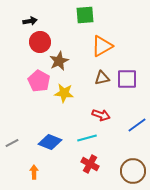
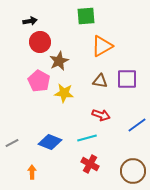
green square: moved 1 px right, 1 px down
brown triangle: moved 2 px left, 3 px down; rotated 21 degrees clockwise
orange arrow: moved 2 px left
